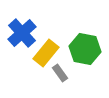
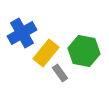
blue cross: rotated 12 degrees clockwise
green hexagon: moved 1 px left, 2 px down
